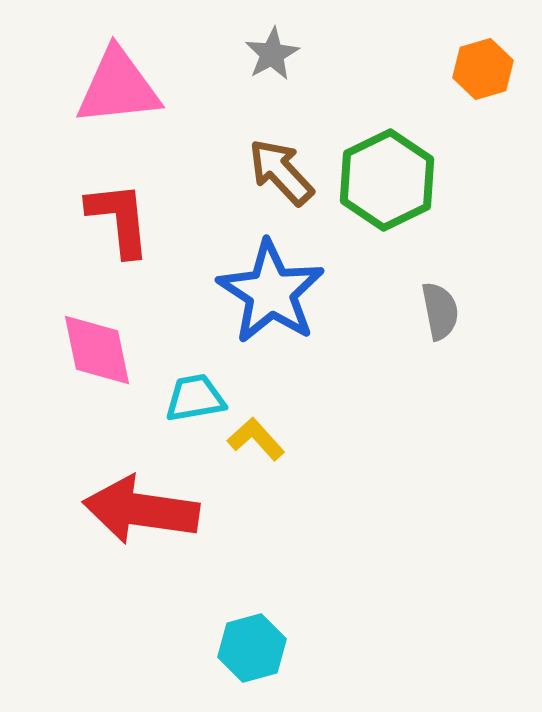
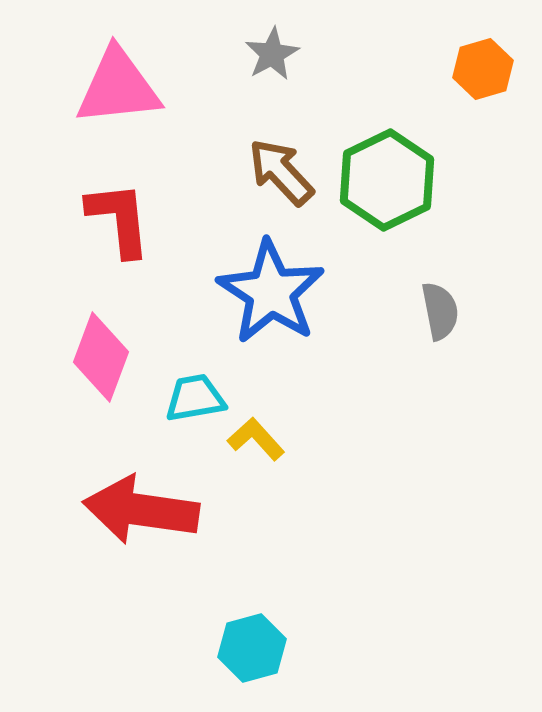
pink diamond: moved 4 px right, 7 px down; rotated 32 degrees clockwise
